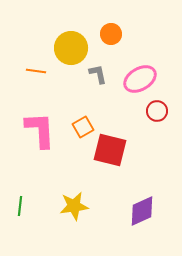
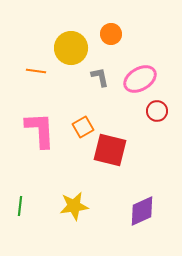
gray L-shape: moved 2 px right, 3 px down
